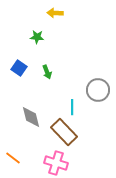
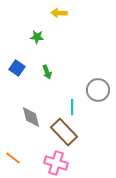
yellow arrow: moved 4 px right
blue square: moved 2 px left
